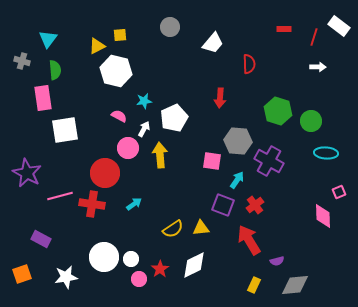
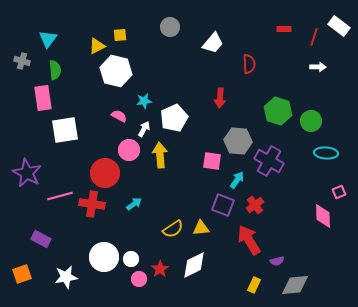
pink circle at (128, 148): moved 1 px right, 2 px down
